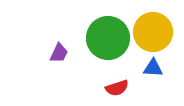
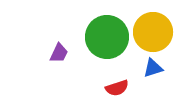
green circle: moved 1 px left, 1 px up
blue triangle: rotated 20 degrees counterclockwise
